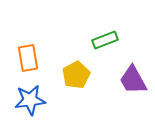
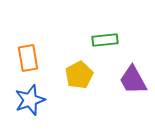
green rectangle: rotated 15 degrees clockwise
yellow pentagon: moved 3 px right
blue star: rotated 12 degrees counterclockwise
